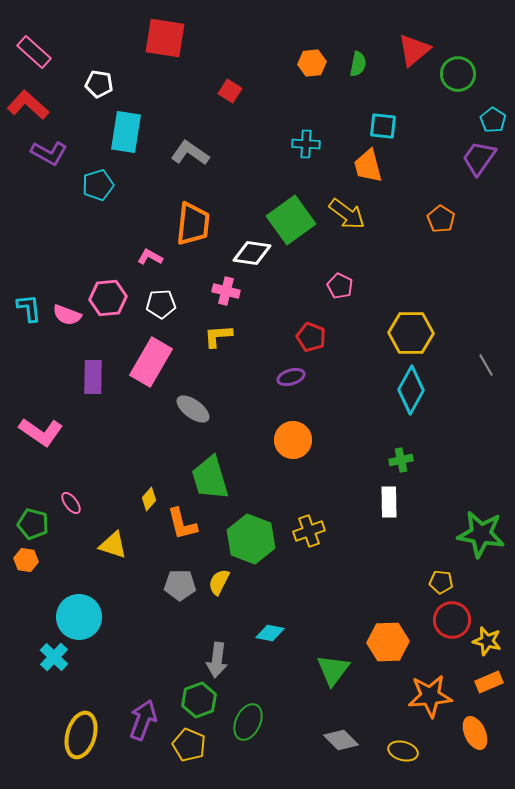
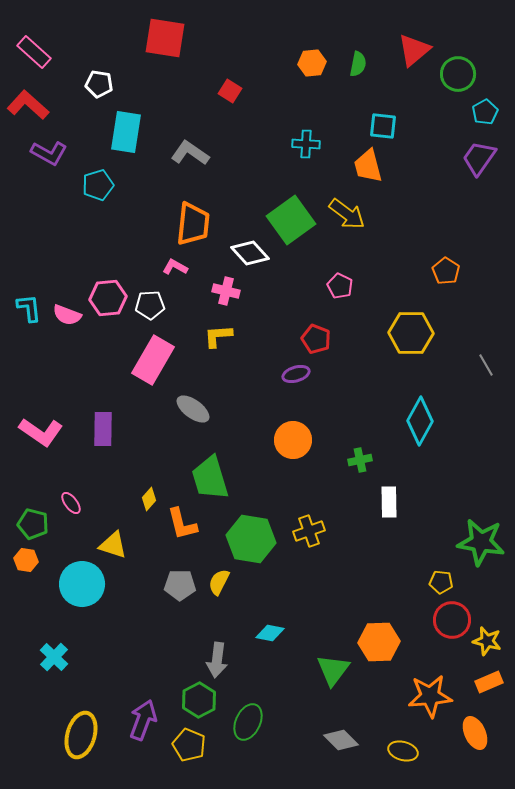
cyan pentagon at (493, 120): moved 8 px left, 8 px up; rotated 10 degrees clockwise
orange pentagon at (441, 219): moved 5 px right, 52 px down
white diamond at (252, 253): moved 2 px left; rotated 39 degrees clockwise
pink L-shape at (150, 257): moved 25 px right, 10 px down
white pentagon at (161, 304): moved 11 px left, 1 px down
red pentagon at (311, 337): moved 5 px right, 2 px down
pink rectangle at (151, 362): moved 2 px right, 2 px up
purple rectangle at (93, 377): moved 10 px right, 52 px down
purple ellipse at (291, 377): moved 5 px right, 3 px up
cyan diamond at (411, 390): moved 9 px right, 31 px down
green cross at (401, 460): moved 41 px left
green star at (481, 534): moved 8 px down
green hexagon at (251, 539): rotated 12 degrees counterclockwise
cyan circle at (79, 617): moved 3 px right, 33 px up
orange hexagon at (388, 642): moved 9 px left
green hexagon at (199, 700): rotated 8 degrees counterclockwise
